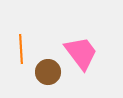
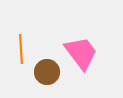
brown circle: moved 1 px left
